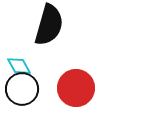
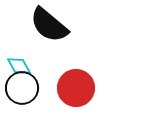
black semicircle: rotated 114 degrees clockwise
black circle: moved 1 px up
